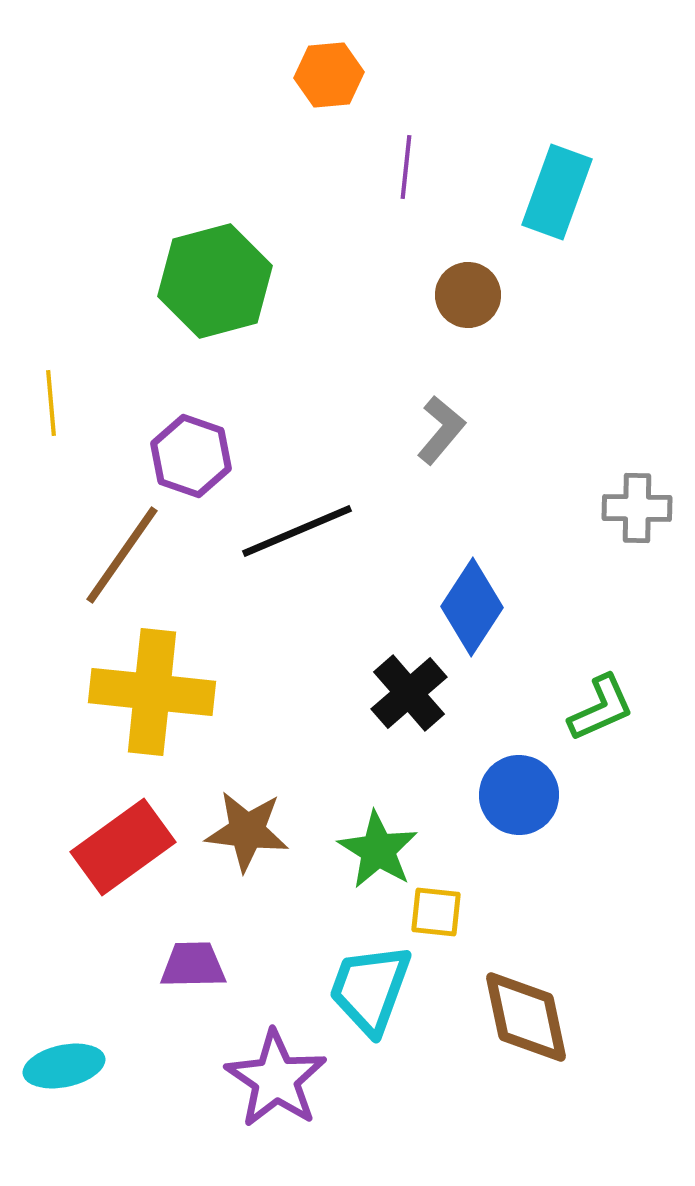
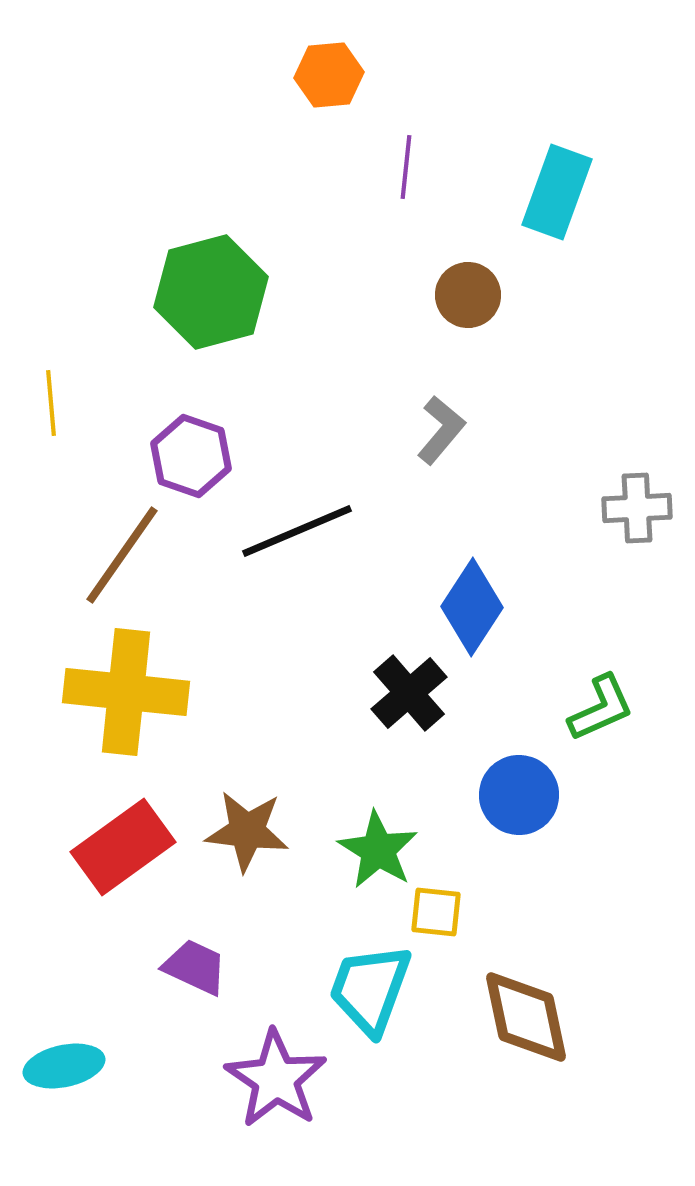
green hexagon: moved 4 px left, 11 px down
gray cross: rotated 4 degrees counterclockwise
yellow cross: moved 26 px left
purple trapezoid: moved 2 px right, 2 px down; rotated 26 degrees clockwise
